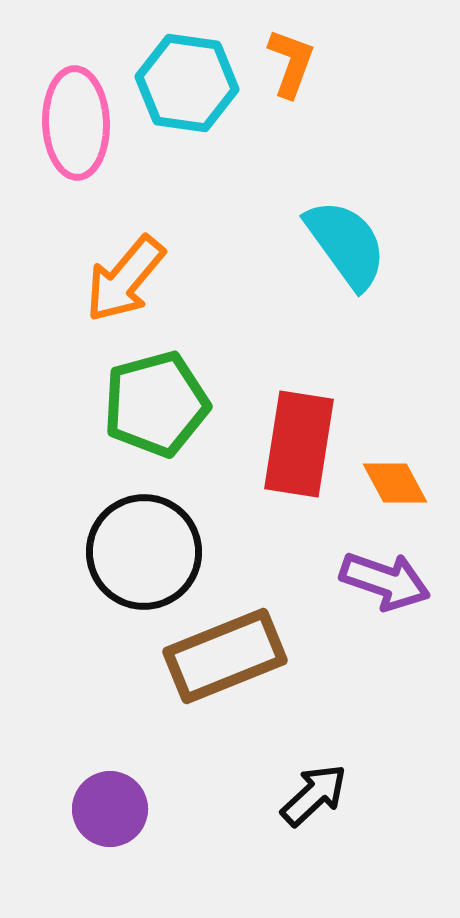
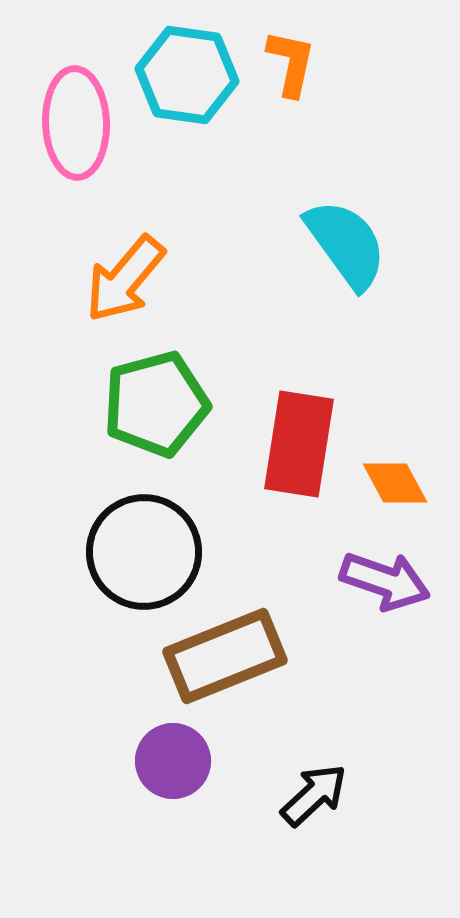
orange L-shape: rotated 8 degrees counterclockwise
cyan hexagon: moved 8 px up
purple circle: moved 63 px right, 48 px up
